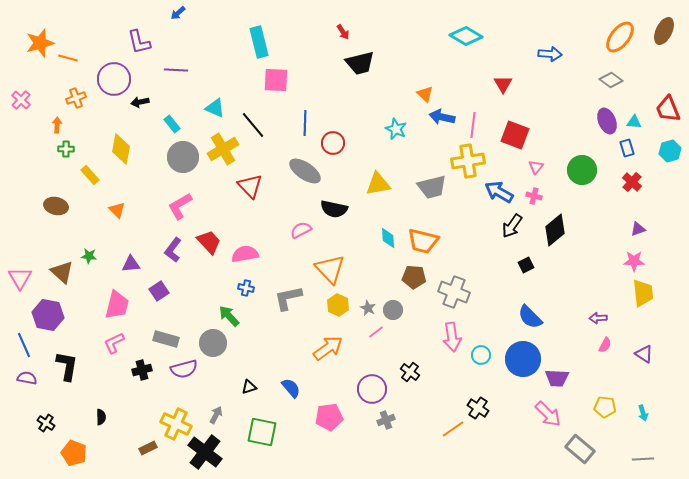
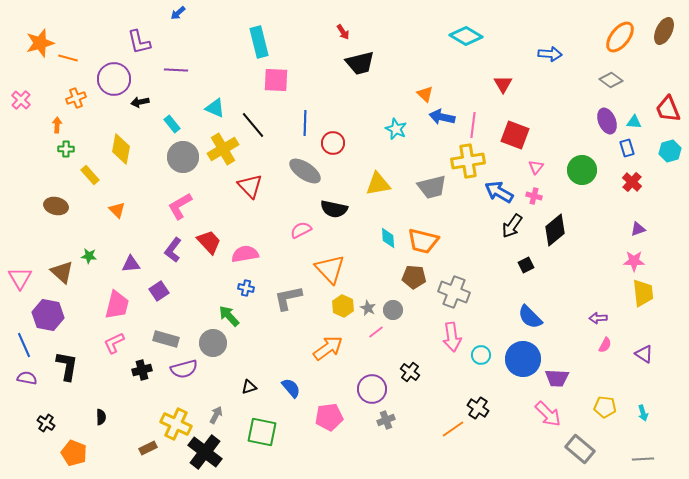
yellow hexagon at (338, 305): moved 5 px right, 1 px down
